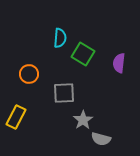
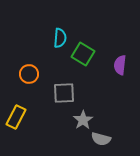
purple semicircle: moved 1 px right, 2 px down
